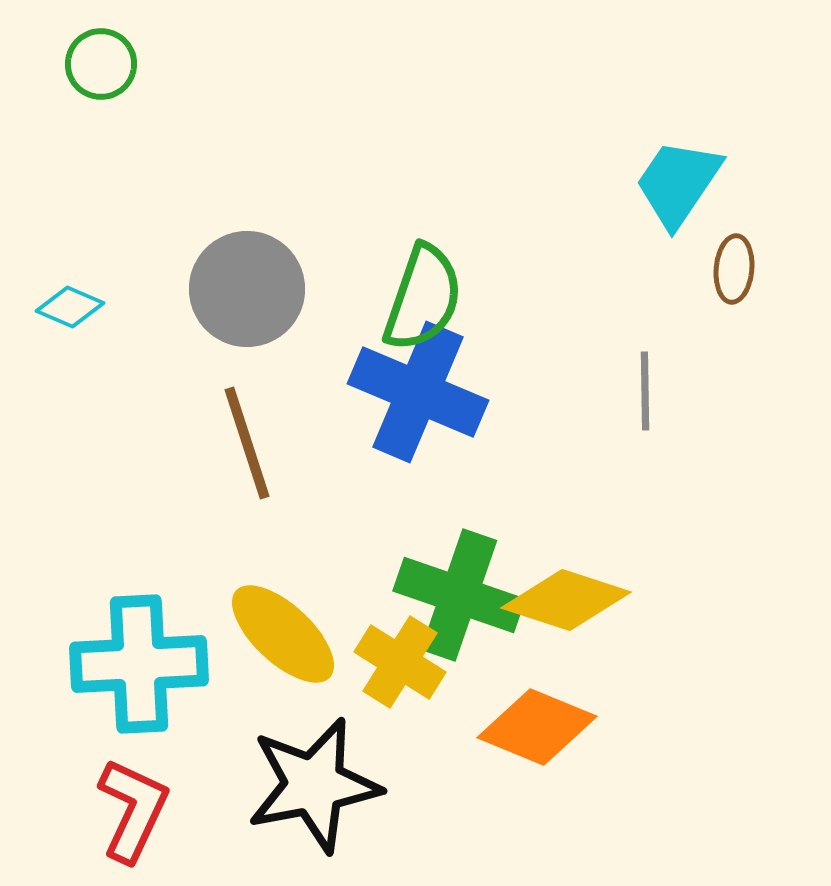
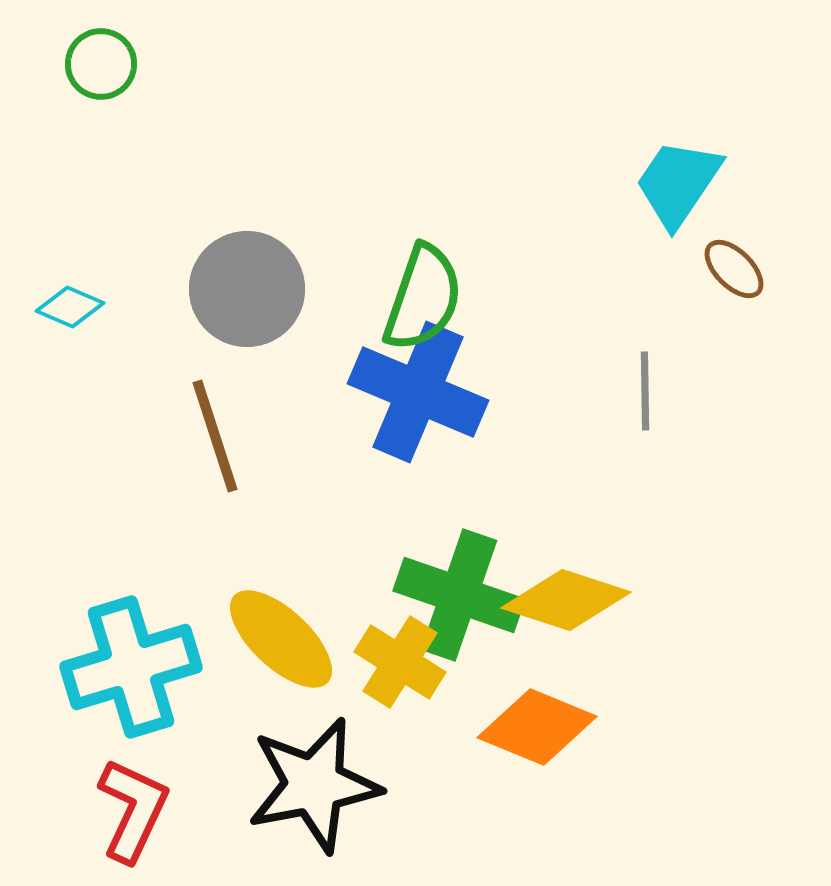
brown ellipse: rotated 50 degrees counterclockwise
brown line: moved 32 px left, 7 px up
yellow ellipse: moved 2 px left, 5 px down
cyan cross: moved 8 px left, 3 px down; rotated 14 degrees counterclockwise
